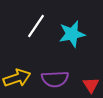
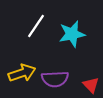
yellow arrow: moved 5 px right, 5 px up
red triangle: rotated 12 degrees counterclockwise
